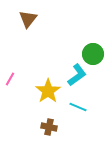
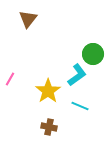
cyan line: moved 2 px right, 1 px up
